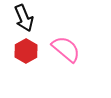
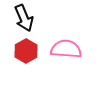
pink semicircle: rotated 36 degrees counterclockwise
